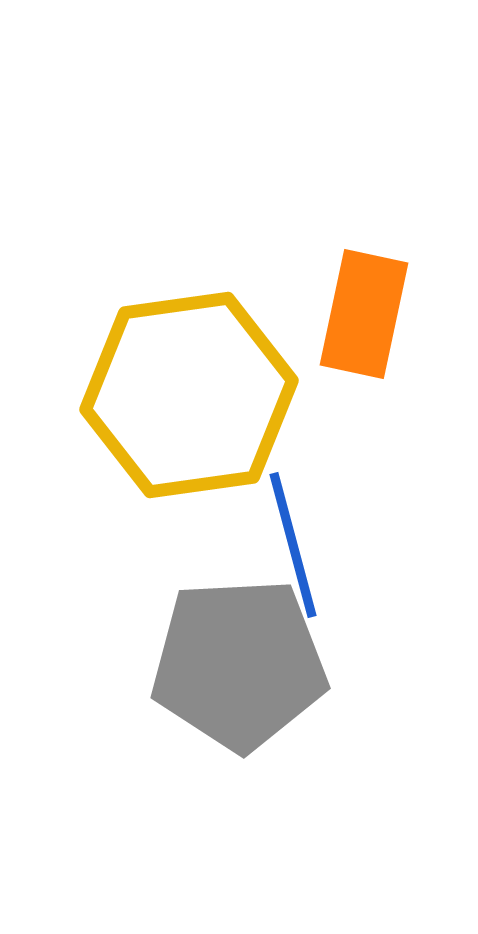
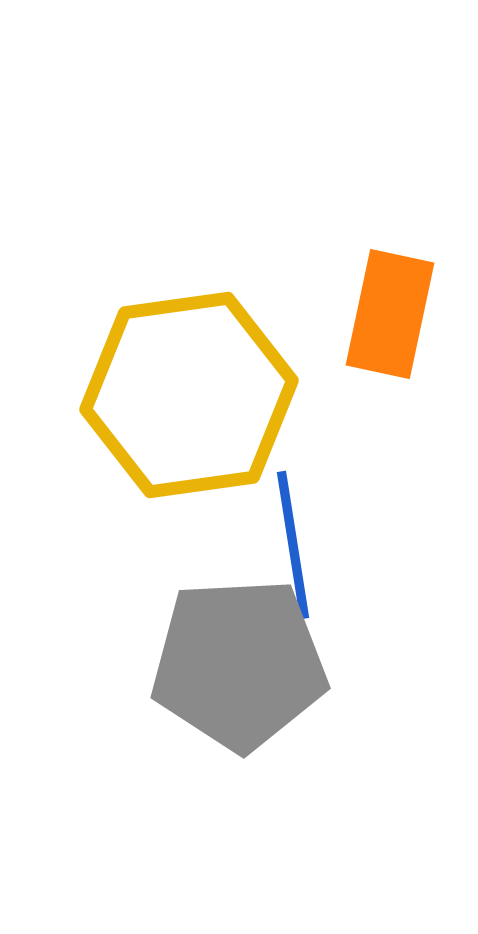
orange rectangle: moved 26 px right
blue line: rotated 6 degrees clockwise
